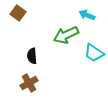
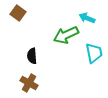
cyan arrow: moved 3 px down
cyan trapezoid: rotated 135 degrees counterclockwise
brown cross: rotated 30 degrees counterclockwise
